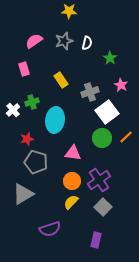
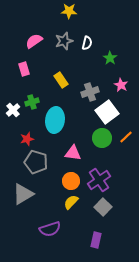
orange circle: moved 1 px left
